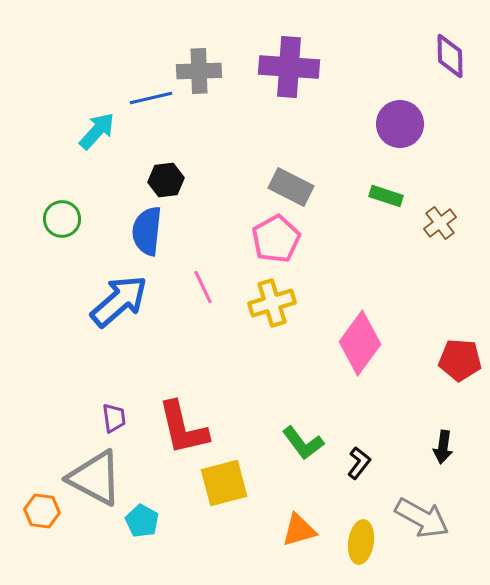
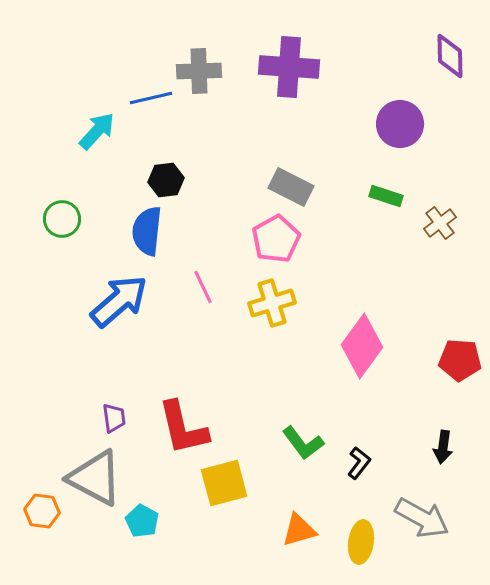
pink diamond: moved 2 px right, 3 px down
